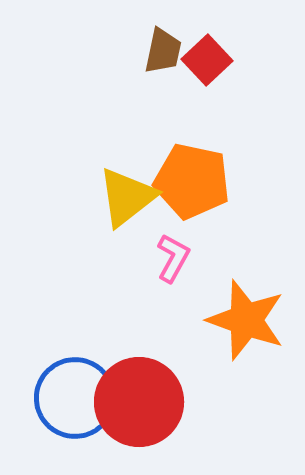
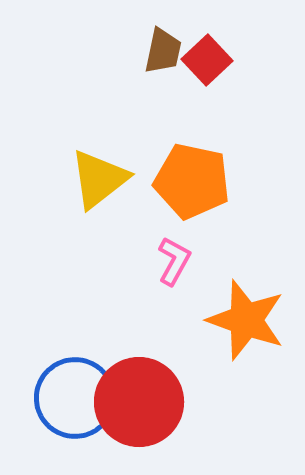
yellow triangle: moved 28 px left, 18 px up
pink L-shape: moved 1 px right, 3 px down
